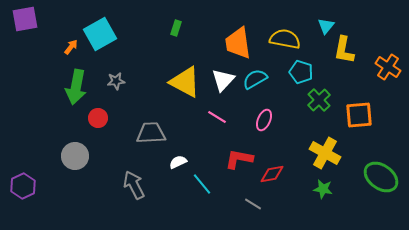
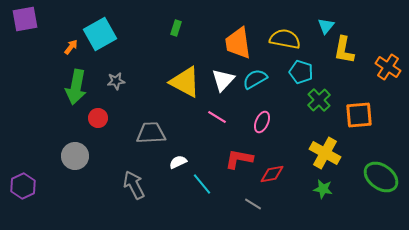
pink ellipse: moved 2 px left, 2 px down
